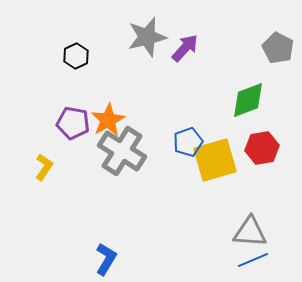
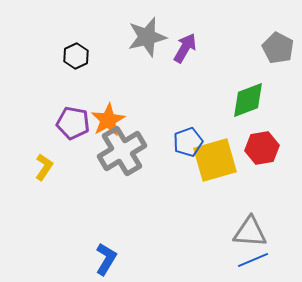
purple arrow: rotated 12 degrees counterclockwise
gray cross: rotated 27 degrees clockwise
